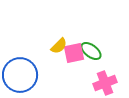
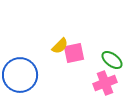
yellow semicircle: moved 1 px right
green ellipse: moved 21 px right, 9 px down
